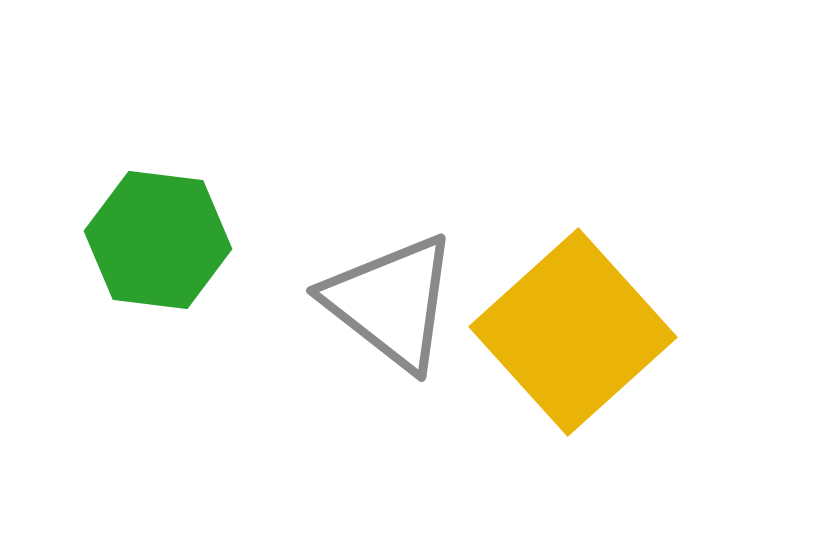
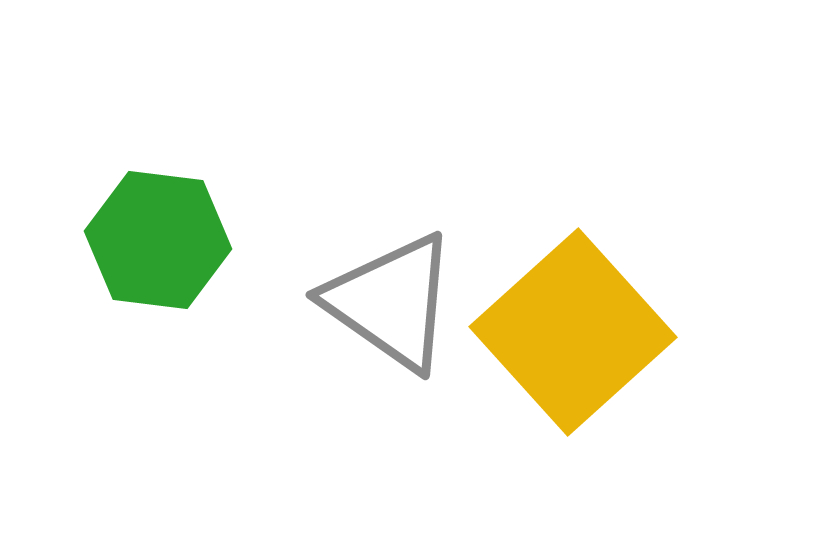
gray triangle: rotated 3 degrees counterclockwise
